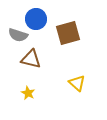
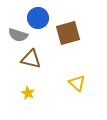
blue circle: moved 2 px right, 1 px up
